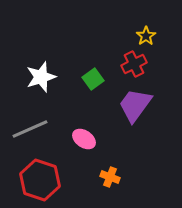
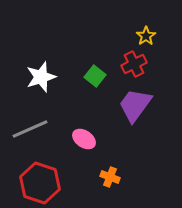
green square: moved 2 px right, 3 px up; rotated 15 degrees counterclockwise
red hexagon: moved 3 px down
